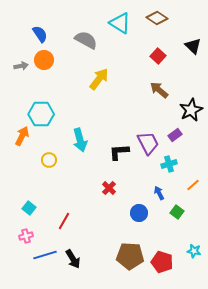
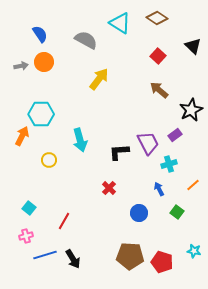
orange circle: moved 2 px down
blue arrow: moved 4 px up
